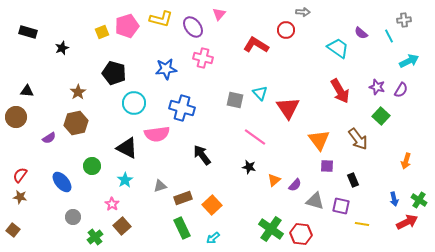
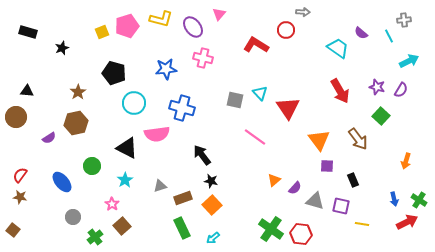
black star at (249, 167): moved 38 px left, 14 px down
purple semicircle at (295, 185): moved 3 px down
